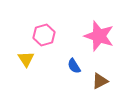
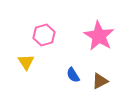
pink star: rotated 12 degrees clockwise
yellow triangle: moved 3 px down
blue semicircle: moved 1 px left, 9 px down
